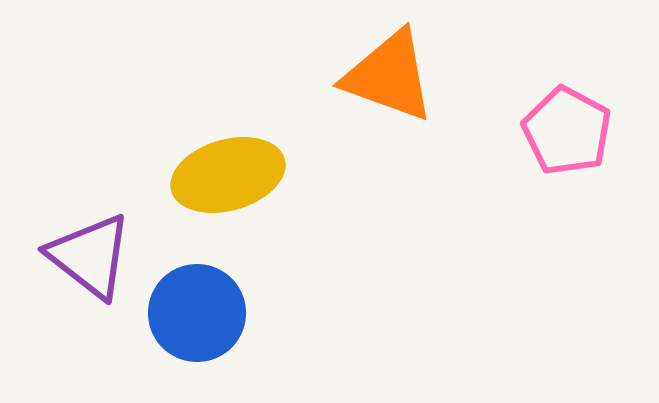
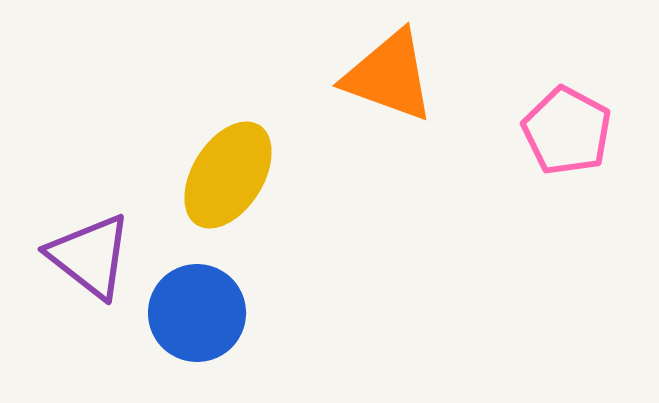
yellow ellipse: rotated 42 degrees counterclockwise
